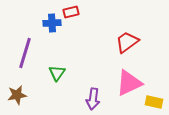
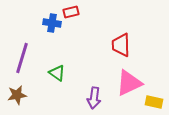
blue cross: rotated 12 degrees clockwise
red trapezoid: moved 6 px left, 3 px down; rotated 55 degrees counterclockwise
purple line: moved 3 px left, 5 px down
green triangle: rotated 30 degrees counterclockwise
purple arrow: moved 1 px right, 1 px up
